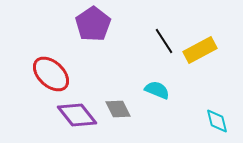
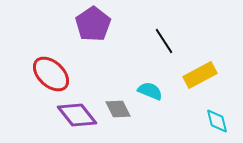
yellow rectangle: moved 25 px down
cyan semicircle: moved 7 px left, 1 px down
